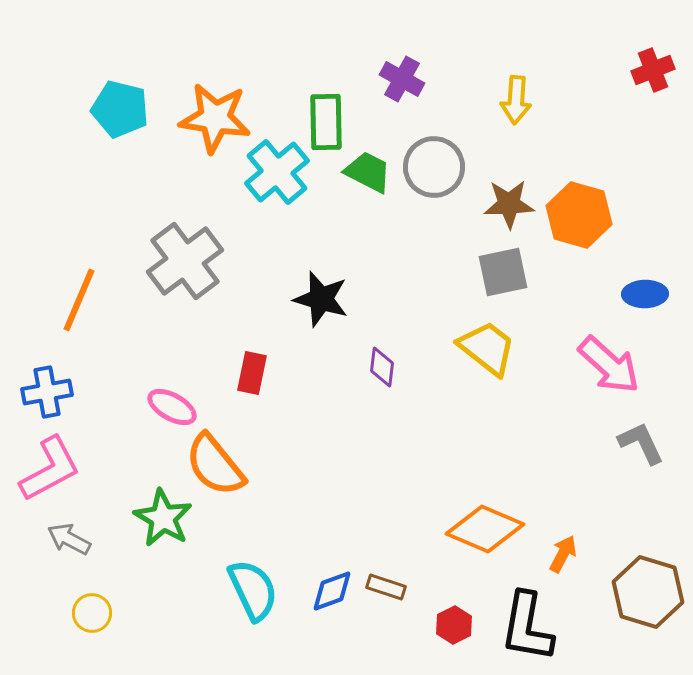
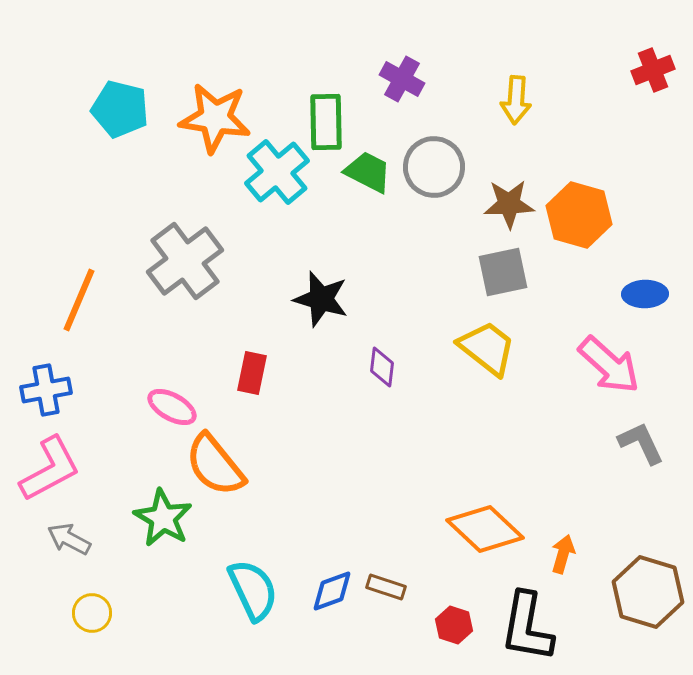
blue cross: moved 1 px left, 2 px up
orange diamond: rotated 20 degrees clockwise
orange arrow: rotated 12 degrees counterclockwise
red hexagon: rotated 15 degrees counterclockwise
